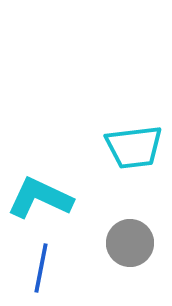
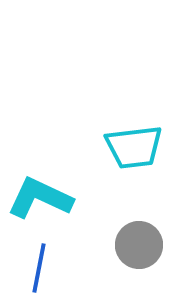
gray circle: moved 9 px right, 2 px down
blue line: moved 2 px left
